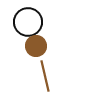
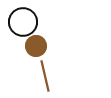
black circle: moved 5 px left
